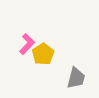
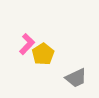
gray trapezoid: rotated 50 degrees clockwise
